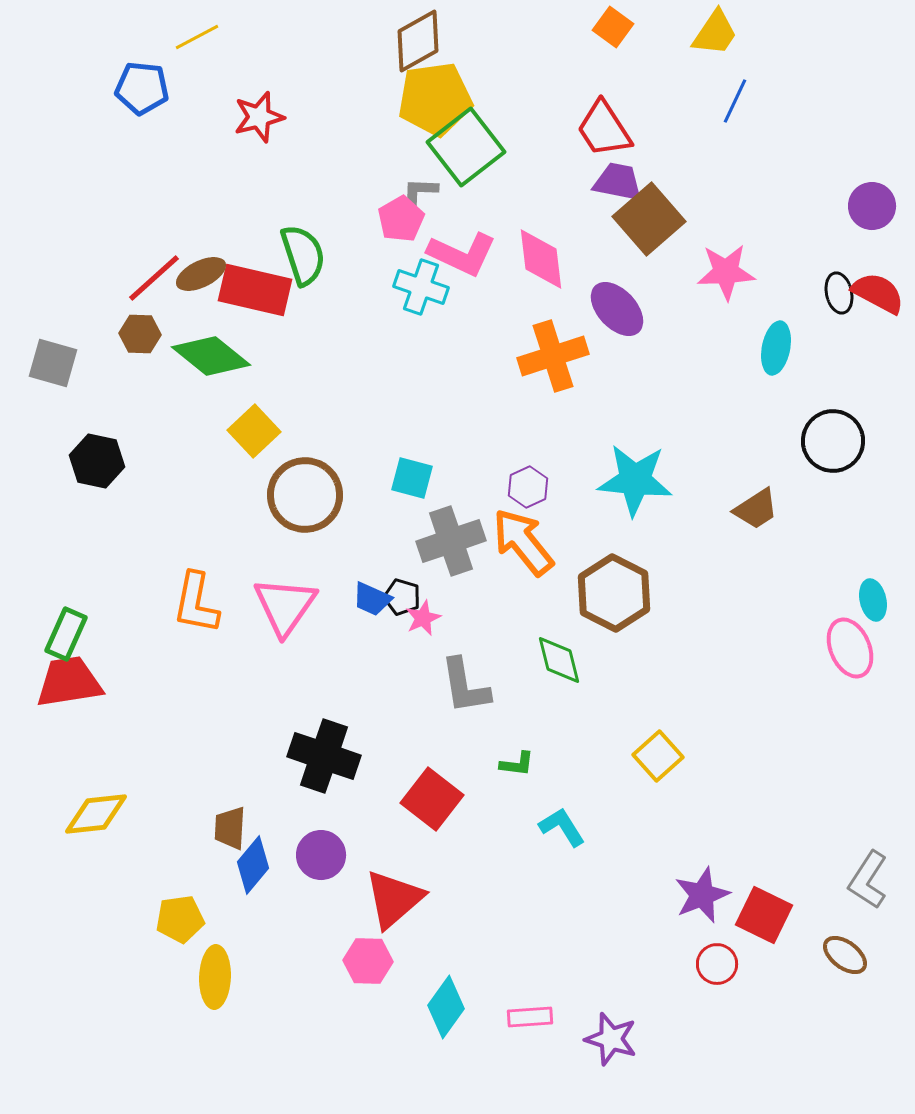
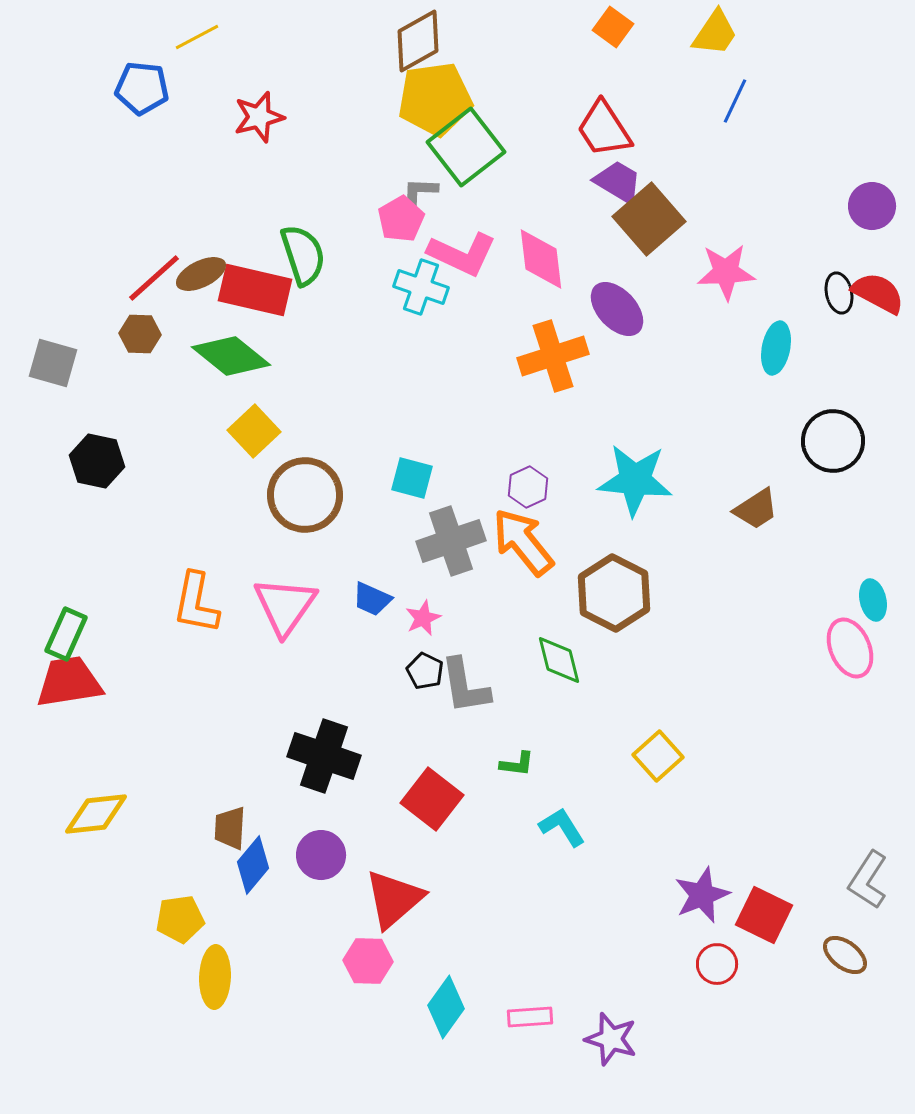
purple trapezoid at (618, 182): rotated 20 degrees clockwise
green diamond at (211, 356): moved 20 px right
black pentagon at (402, 597): moved 23 px right, 74 px down; rotated 9 degrees clockwise
